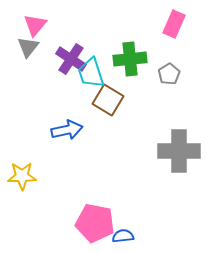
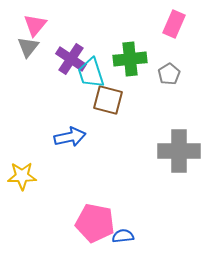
brown square: rotated 16 degrees counterclockwise
blue arrow: moved 3 px right, 7 px down
